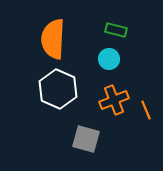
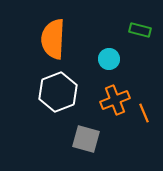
green rectangle: moved 24 px right
white hexagon: moved 3 px down; rotated 15 degrees clockwise
orange cross: moved 1 px right
orange line: moved 2 px left, 3 px down
